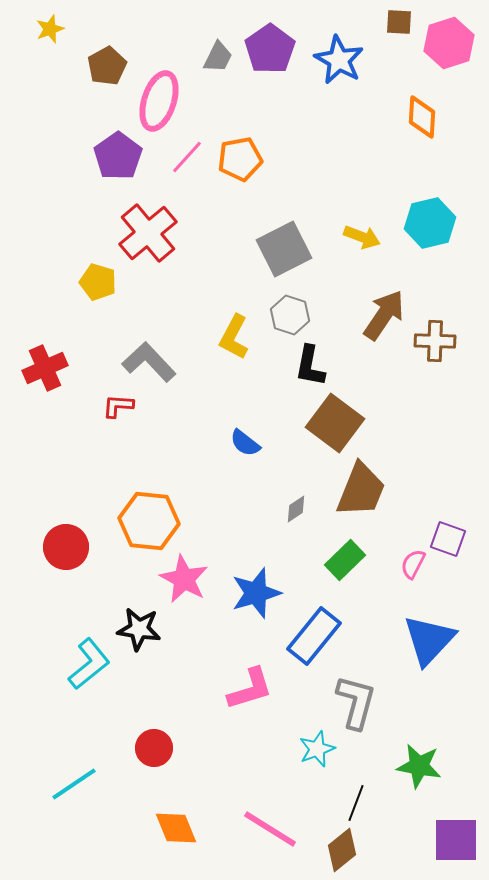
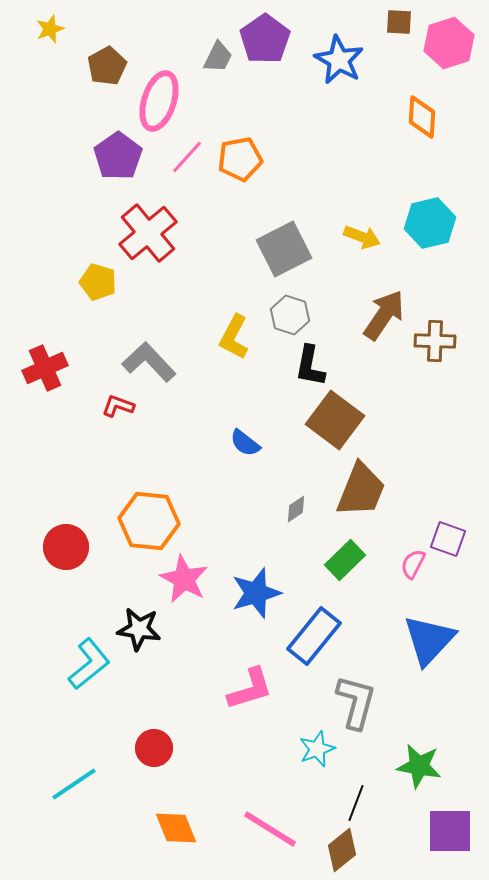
purple pentagon at (270, 49): moved 5 px left, 10 px up
red L-shape at (118, 406): rotated 16 degrees clockwise
brown square at (335, 423): moved 3 px up
purple square at (456, 840): moved 6 px left, 9 px up
